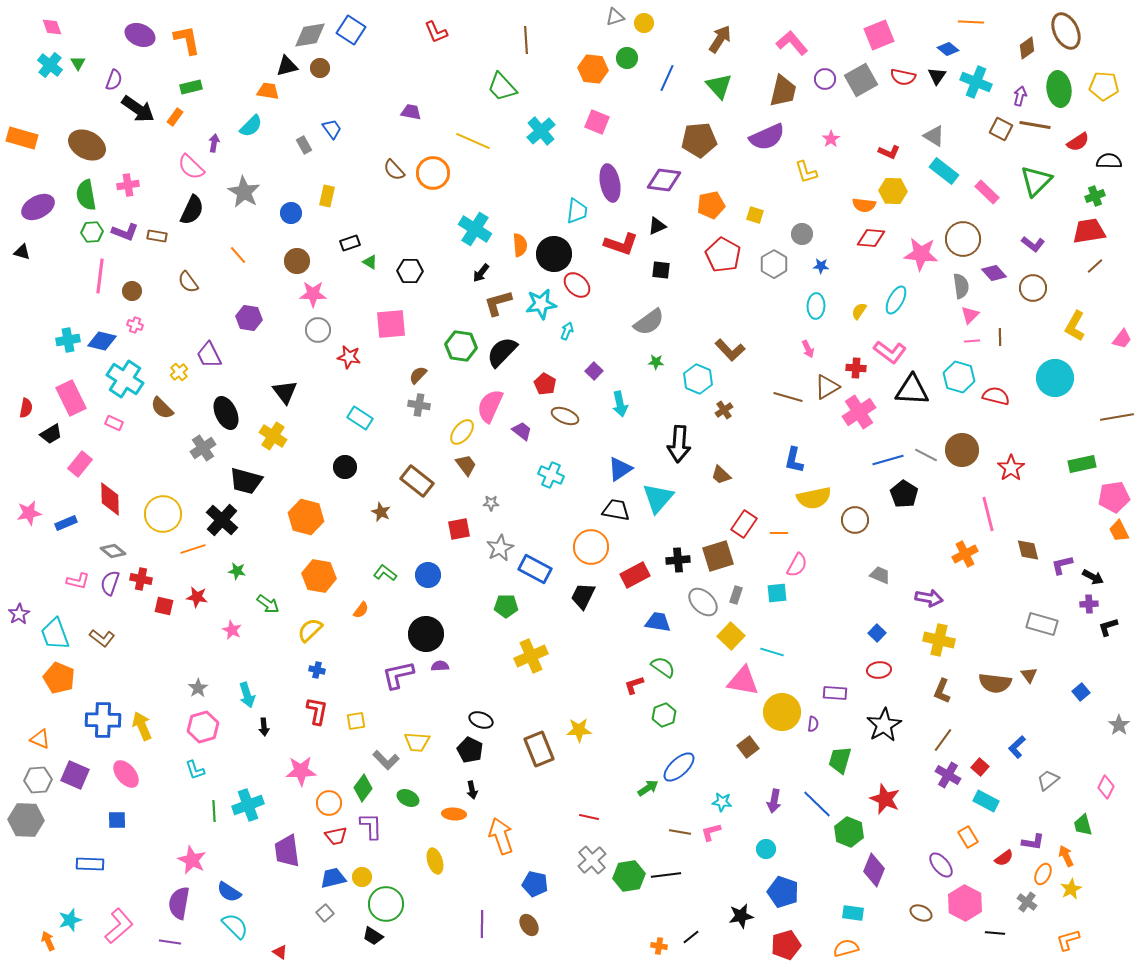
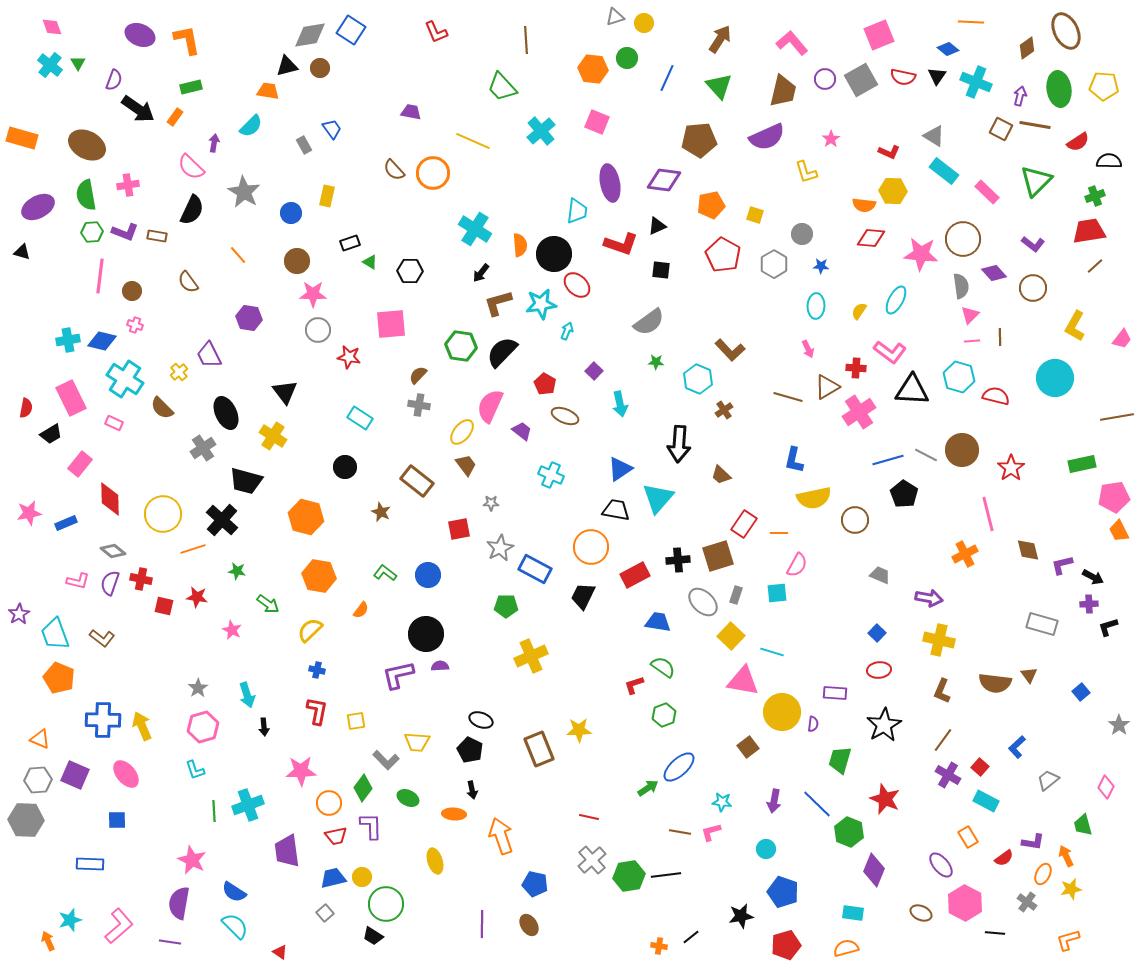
yellow star at (1071, 889): rotated 15 degrees clockwise
blue semicircle at (229, 892): moved 5 px right
